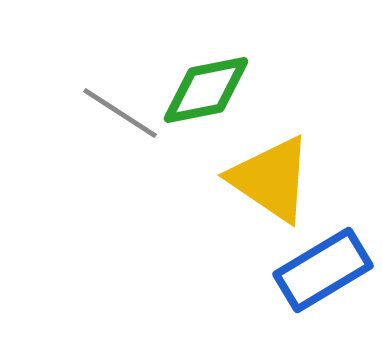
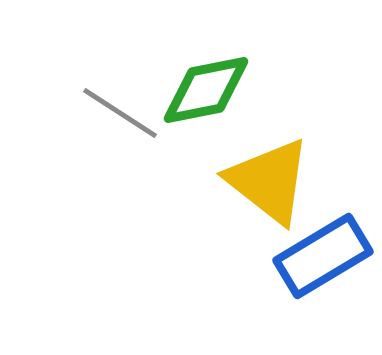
yellow triangle: moved 2 px left, 2 px down; rotated 4 degrees clockwise
blue rectangle: moved 14 px up
